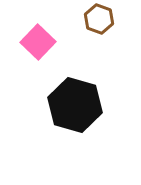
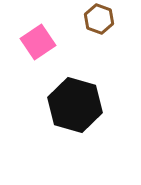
pink square: rotated 12 degrees clockwise
